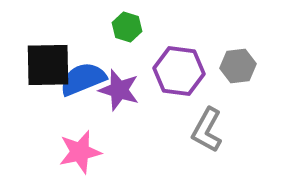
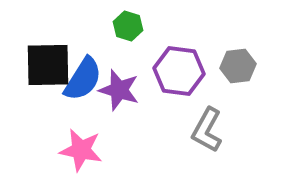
green hexagon: moved 1 px right, 1 px up
blue semicircle: rotated 144 degrees clockwise
pink star: moved 1 px right, 2 px up; rotated 24 degrees clockwise
